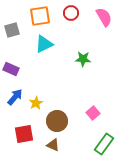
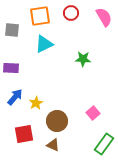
gray square: rotated 21 degrees clockwise
purple rectangle: moved 1 px up; rotated 21 degrees counterclockwise
